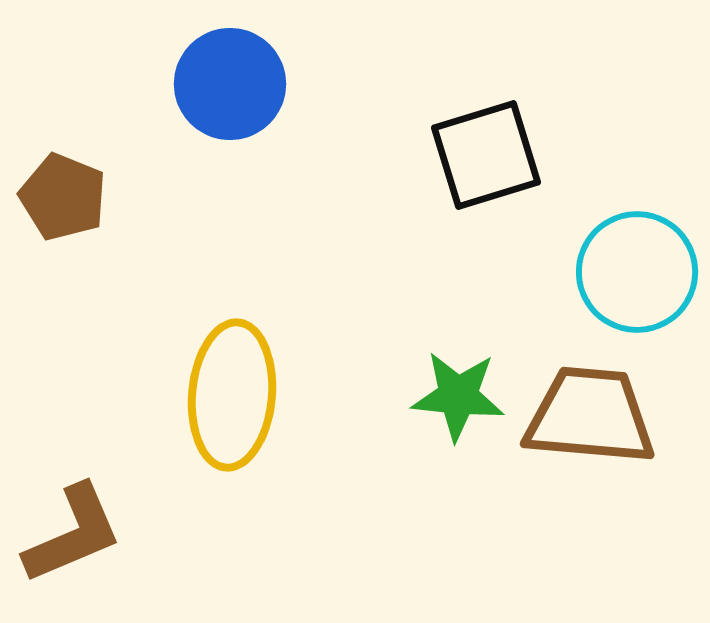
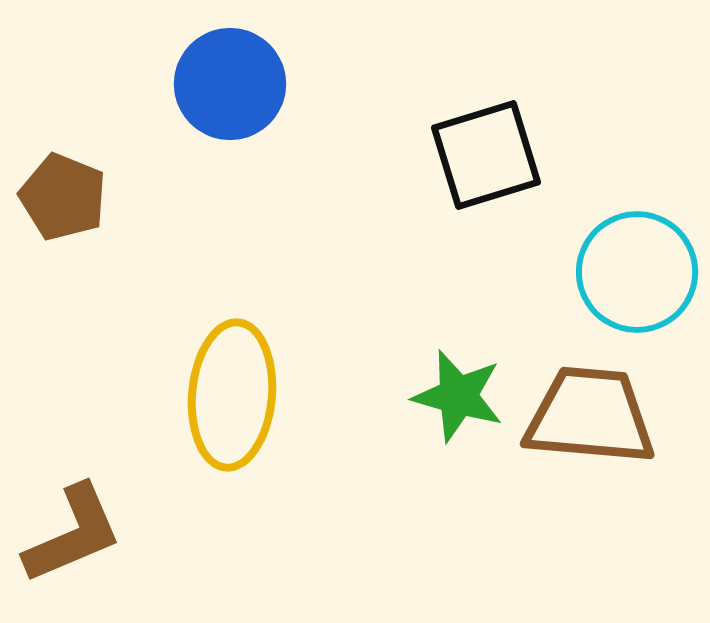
green star: rotated 10 degrees clockwise
